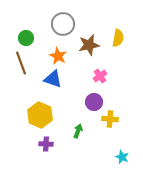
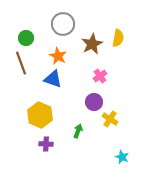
brown star: moved 3 px right, 1 px up; rotated 15 degrees counterclockwise
yellow cross: rotated 28 degrees clockwise
